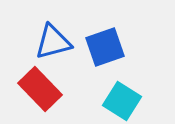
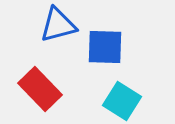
blue triangle: moved 5 px right, 17 px up
blue square: rotated 21 degrees clockwise
